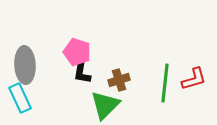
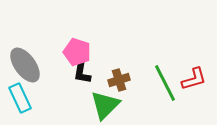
gray ellipse: rotated 33 degrees counterclockwise
green line: rotated 33 degrees counterclockwise
